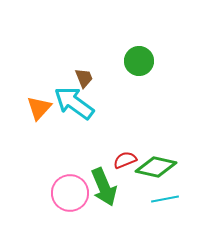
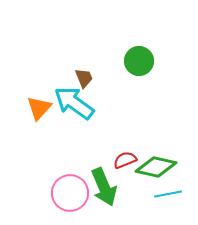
cyan line: moved 3 px right, 5 px up
